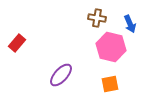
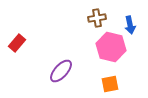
brown cross: rotated 18 degrees counterclockwise
blue arrow: moved 1 px down; rotated 12 degrees clockwise
purple ellipse: moved 4 px up
